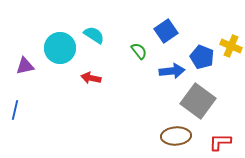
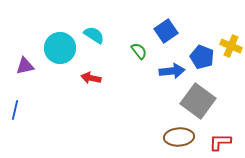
brown ellipse: moved 3 px right, 1 px down
